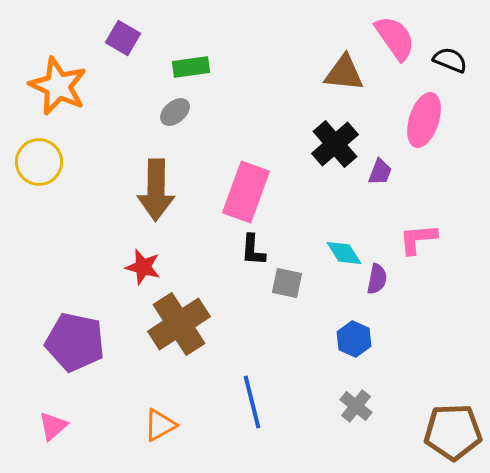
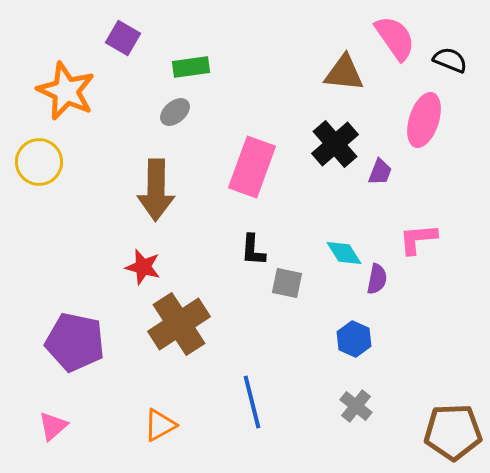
orange star: moved 8 px right, 5 px down
pink rectangle: moved 6 px right, 25 px up
